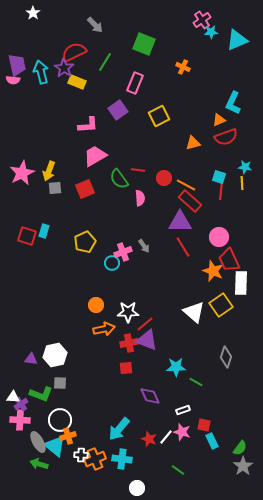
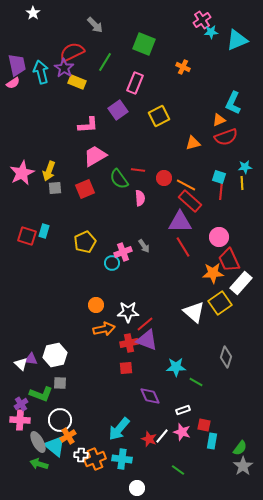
red semicircle at (74, 52): moved 2 px left
pink semicircle at (13, 80): moved 3 px down; rotated 40 degrees counterclockwise
cyan star at (245, 167): rotated 16 degrees counterclockwise
orange star at (213, 271): moved 2 px down; rotated 25 degrees counterclockwise
white rectangle at (241, 283): rotated 40 degrees clockwise
yellow square at (221, 305): moved 1 px left, 2 px up
white triangle at (13, 397): moved 8 px right, 33 px up; rotated 40 degrees clockwise
orange cross at (68, 436): rotated 14 degrees counterclockwise
white line at (166, 437): moved 4 px left, 1 px up
cyan rectangle at (212, 441): rotated 35 degrees clockwise
